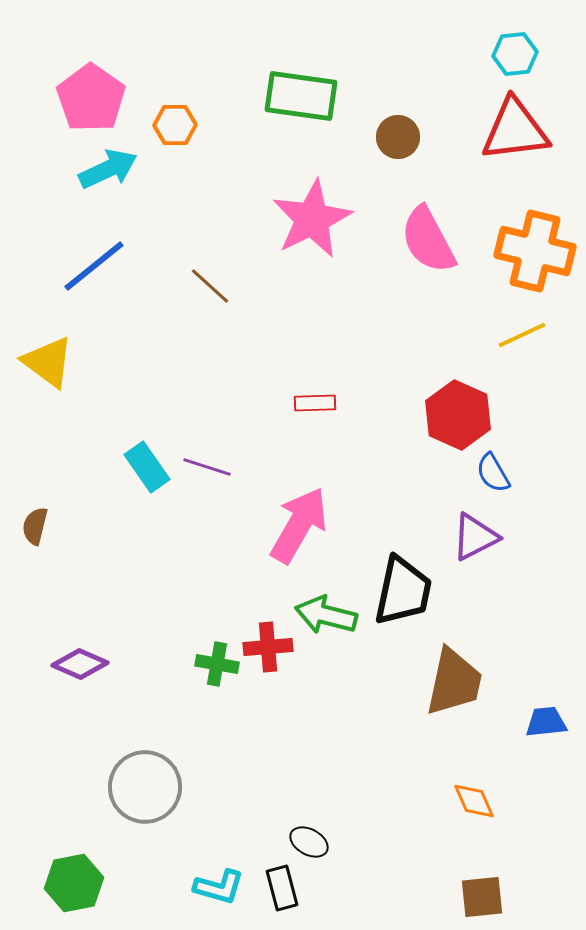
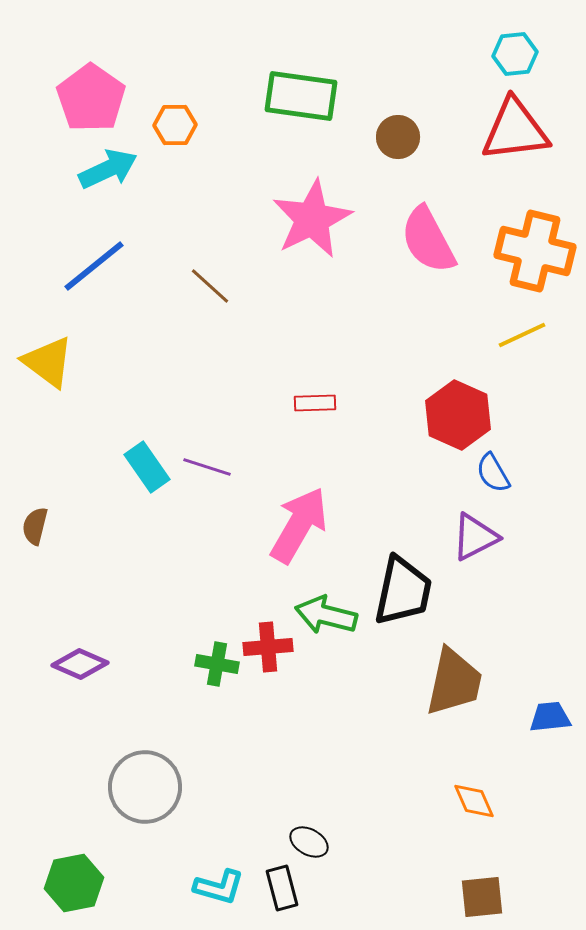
blue trapezoid: moved 4 px right, 5 px up
